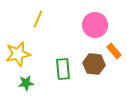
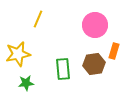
orange rectangle: rotated 56 degrees clockwise
brown hexagon: rotated 15 degrees counterclockwise
